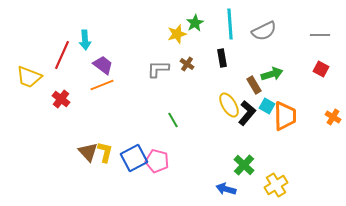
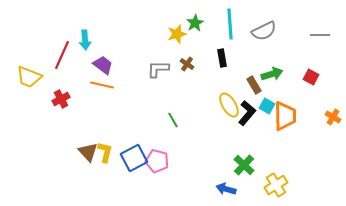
red square: moved 10 px left, 8 px down
orange line: rotated 35 degrees clockwise
red cross: rotated 24 degrees clockwise
